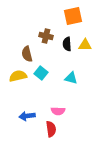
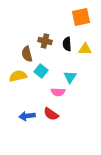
orange square: moved 8 px right, 1 px down
brown cross: moved 1 px left, 5 px down
yellow triangle: moved 4 px down
cyan square: moved 2 px up
cyan triangle: moved 1 px left, 1 px up; rotated 48 degrees clockwise
pink semicircle: moved 19 px up
red semicircle: moved 15 px up; rotated 133 degrees clockwise
